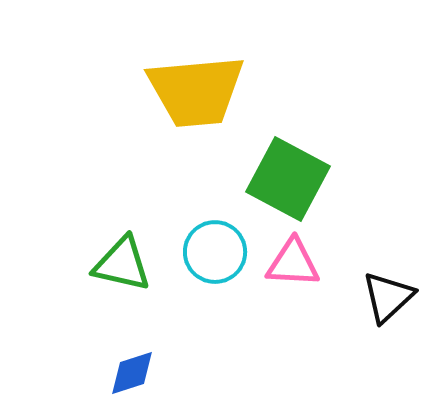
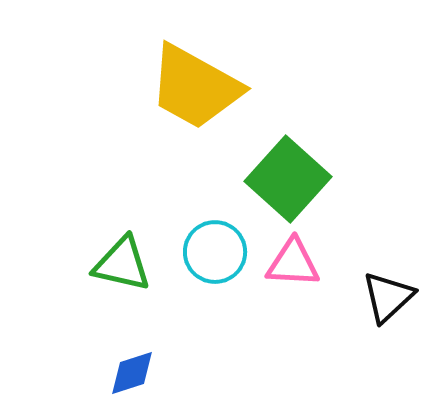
yellow trapezoid: moved 1 px left, 4 px up; rotated 34 degrees clockwise
green square: rotated 14 degrees clockwise
